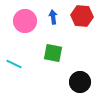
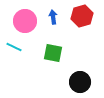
red hexagon: rotated 20 degrees counterclockwise
cyan line: moved 17 px up
